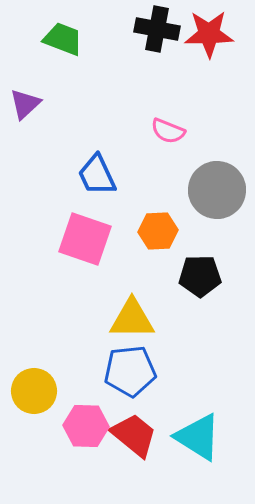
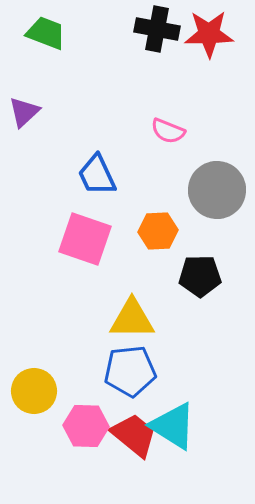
green trapezoid: moved 17 px left, 6 px up
purple triangle: moved 1 px left, 8 px down
cyan triangle: moved 25 px left, 11 px up
